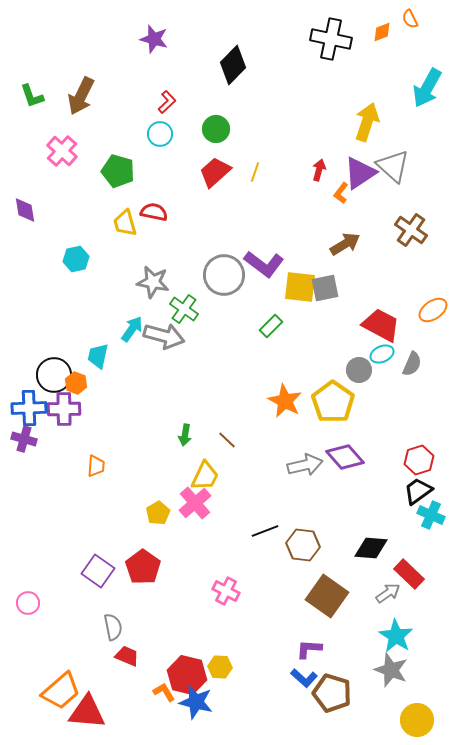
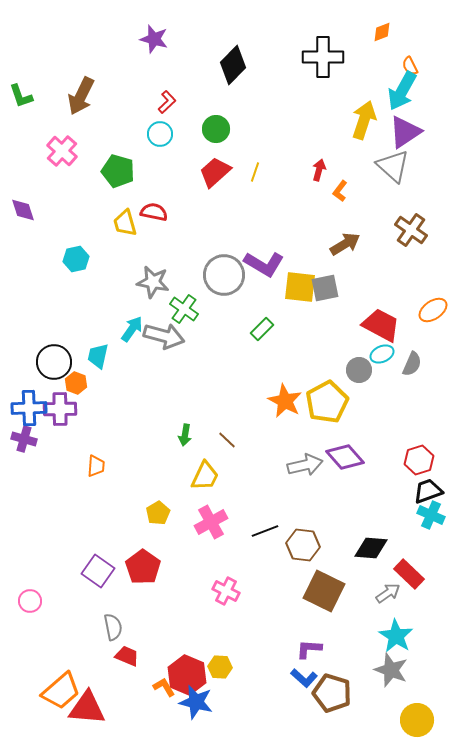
orange semicircle at (410, 19): moved 47 px down
black cross at (331, 39): moved 8 px left, 18 px down; rotated 12 degrees counterclockwise
cyan arrow at (427, 88): moved 25 px left, 3 px down
green L-shape at (32, 96): moved 11 px left
yellow arrow at (367, 122): moved 3 px left, 2 px up
purple triangle at (360, 173): moved 45 px right, 41 px up
orange L-shape at (341, 193): moved 1 px left, 2 px up
purple diamond at (25, 210): moved 2 px left; rotated 8 degrees counterclockwise
purple L-shape at (264, 264): rotated 6 degrees counterclockwise
green rectangle at (271, 326): moved 9 px left, 3 px down
black circle at (54, 375): moved 13 px up
yellow pentagon at (333, 402): moved 6 px left; rotated 9 degrees clockwise
purple cross at (64, 409): moved 4 px left
black trapezoid at (418, 491): moved 10 px right; rotated 16 degrees clockwise
pink cross at (195, 503): moved 16 px right, 19 px down; rotated 12 degrees clockwise
brown square at (327, 596): moved 3 px left, 5 px up; rotated 9 degrees counterclockwise
pink circle at (28, 603): moved 2 px right, 2 px up
red hexagon at (187, 675): rotated 9 degrees clockwise
orange L-shape at (164, 692): moved 5 px up
red triangle at (87, 712): moved 4 px up
